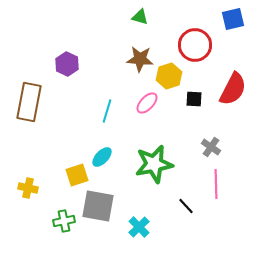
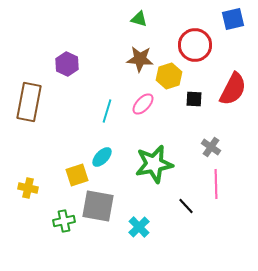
green triangle: moved 1 px left, 2 px down
pink ellipse: moved 4 px left, 1 px down
